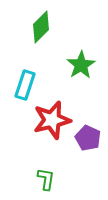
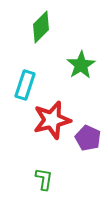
green L-shape: moved 2 px left
